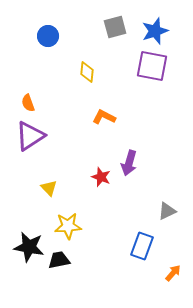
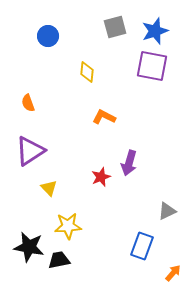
purple triangle: moved 15 px down
red star: rotated 30 degrees clockwise
